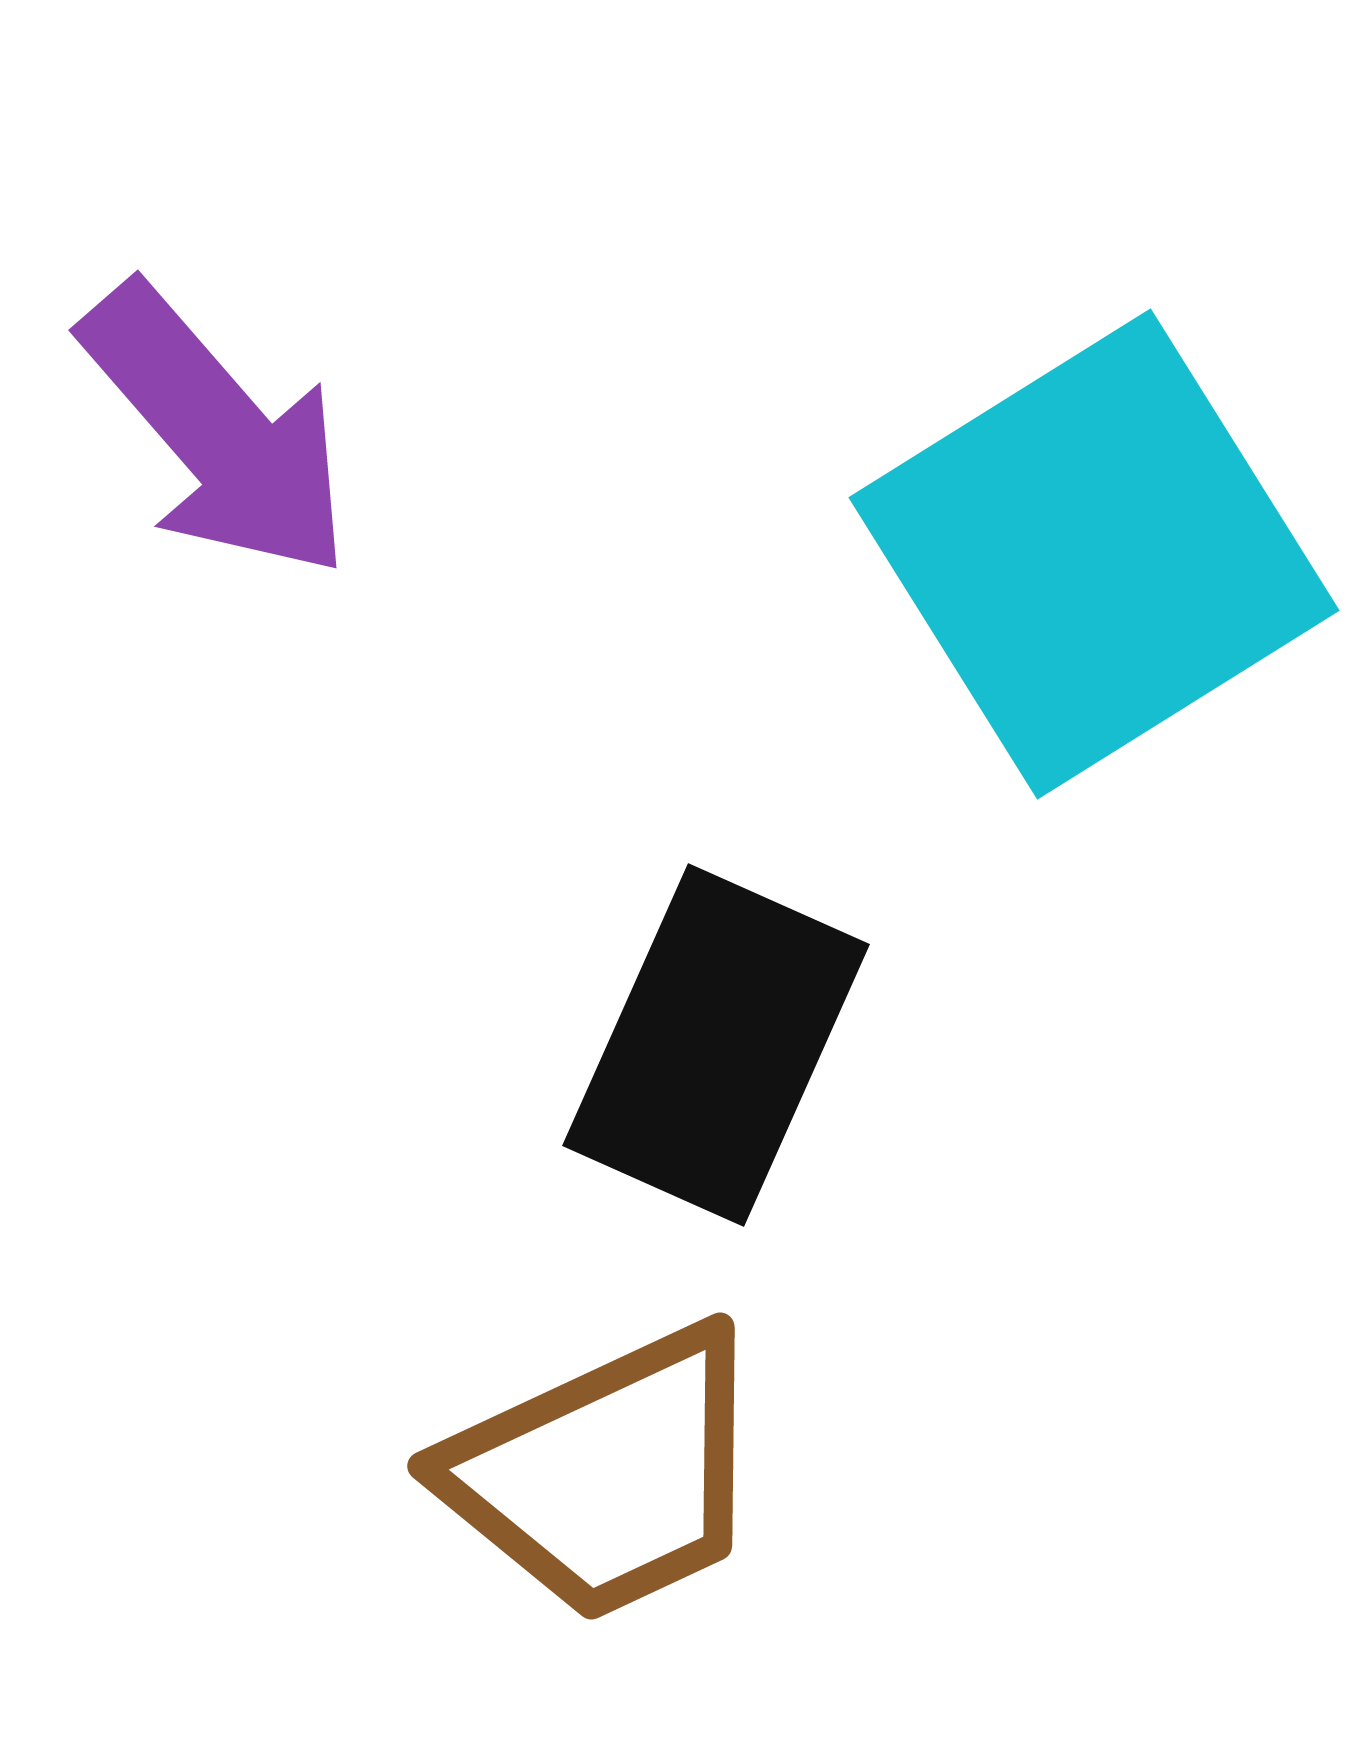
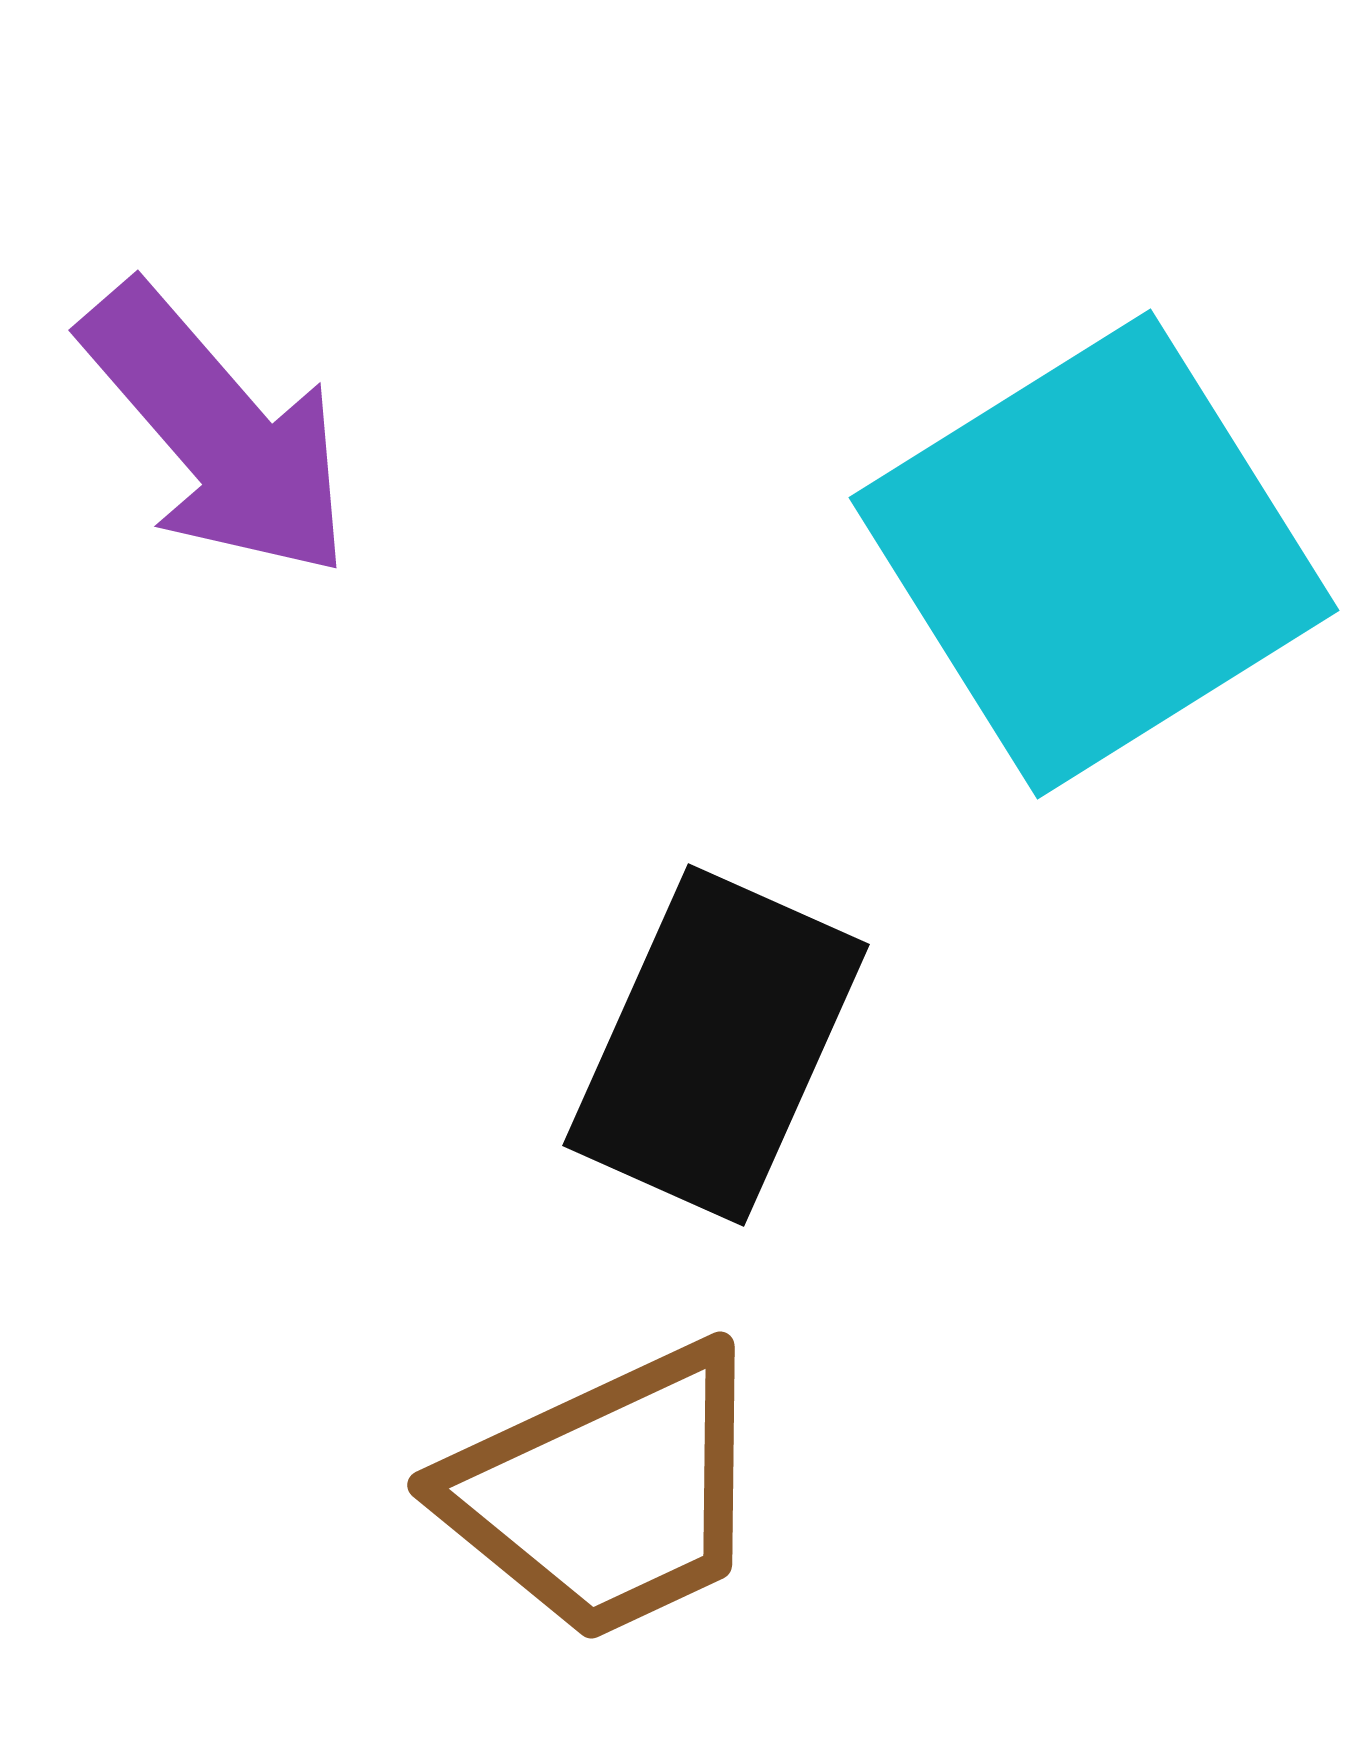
brown trapezoid: moved 19 px down
